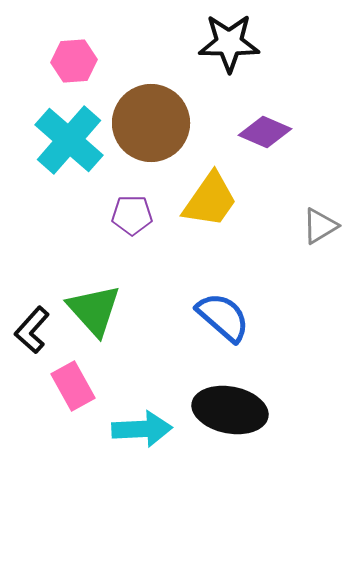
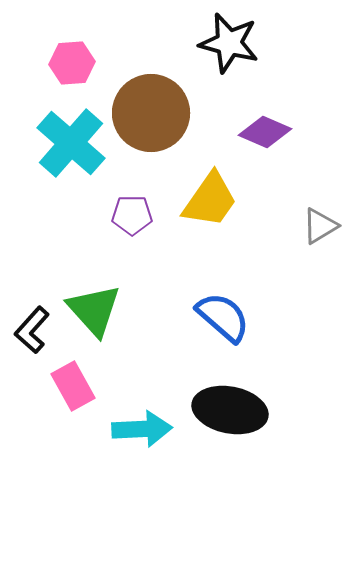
black star: rotated 14 degrees clockwise
pink hexagon: moved 2 px left, 2 px down
brown circle: moved 10 px up
cyan cross: moved 2 px right, 3 px down
